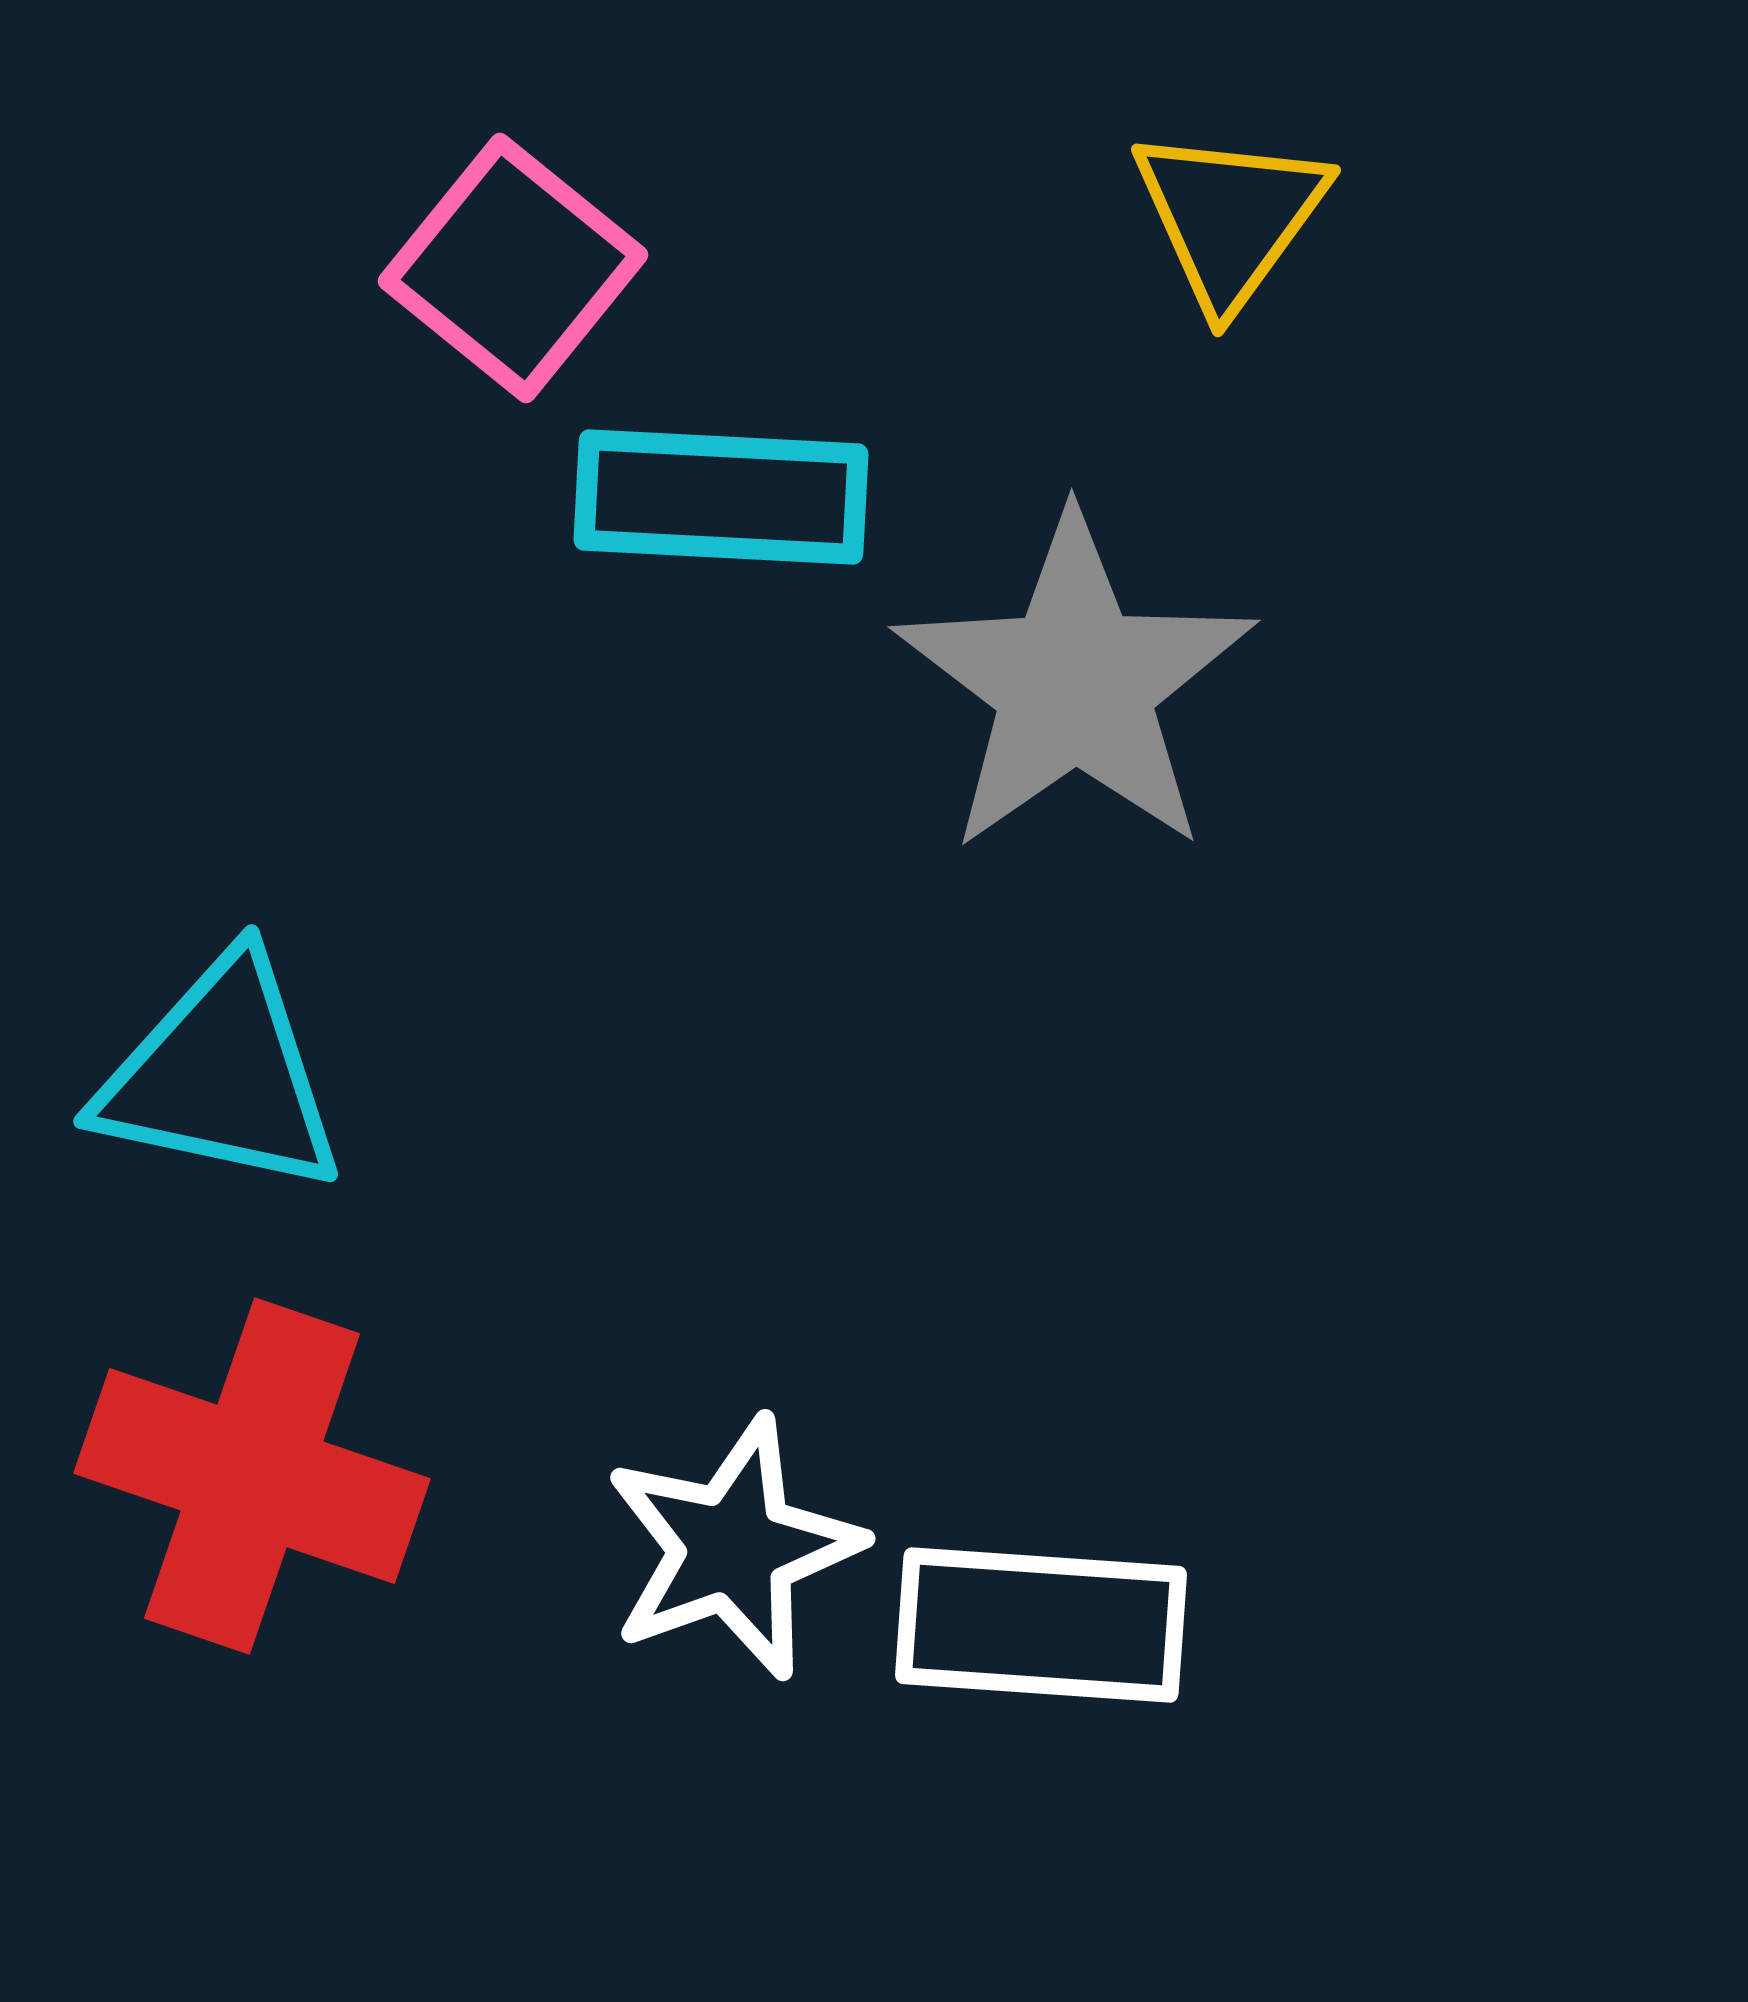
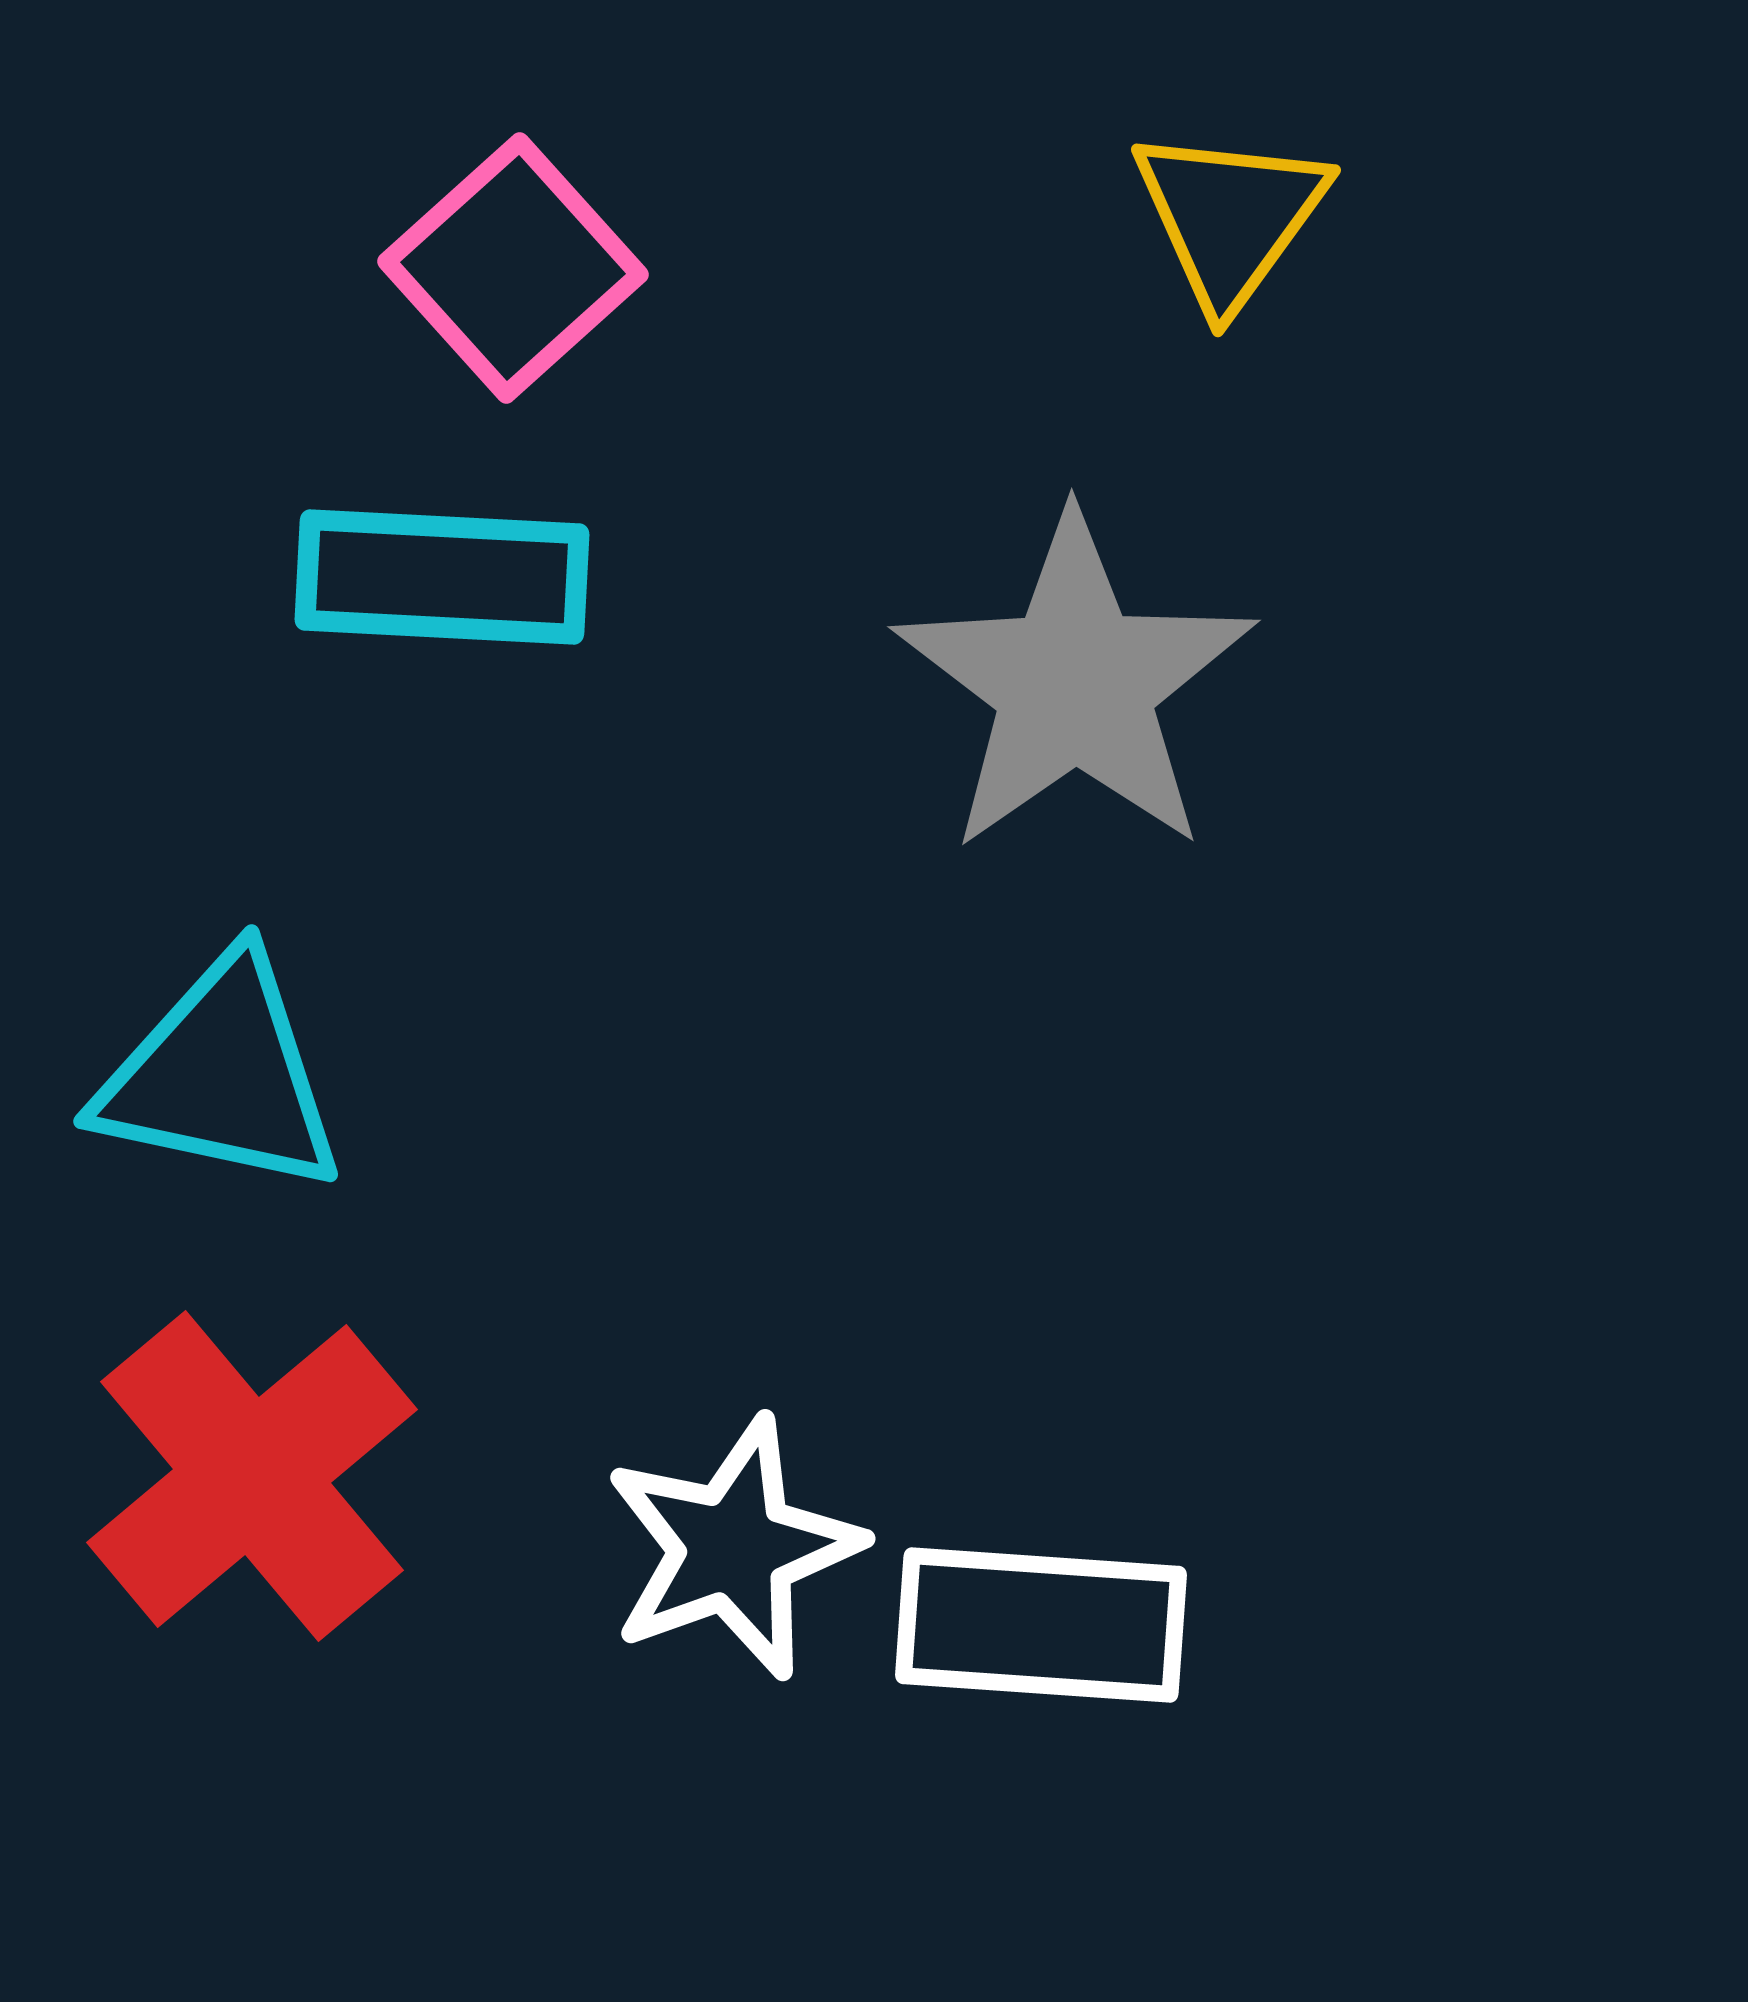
pink square: rotated 9 degrees clockwise
cyan rectangle: moved 279 px left, 80 px down
red cross: rotated 31 degrees clockwise
